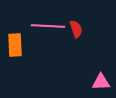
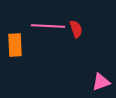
pink triangle: rotated 18 degrees counterclockwise
